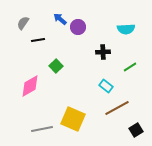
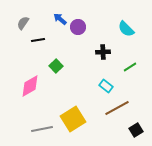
cyan semicircle: rotated 48 degrees clockwise
yellow square: rotated 35 degrees clockwise
